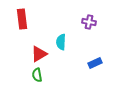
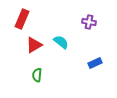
red rectangle: rotated 30 degrees clockwise
cyan semicircle: rotated 126 degrees clockwise
red triangle: moved 5 px left, 9 px up
green semicircle: rotated 16 degrees clockwise
